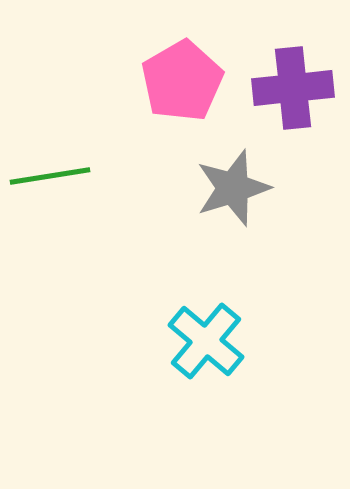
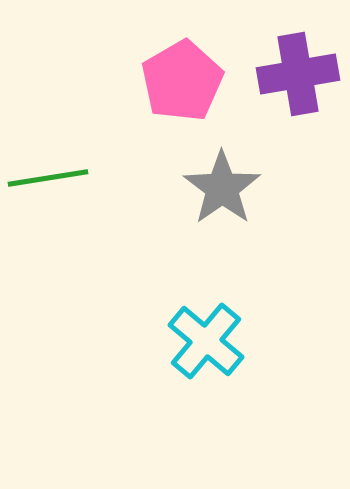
purple cross: moved 5 px right, 14 px up; rotated 4 degrees counterclockwise
green line: moved 2 px left, 2 px down
gray star: moved 11 px left; rotated 18 degrees counterclockwise
